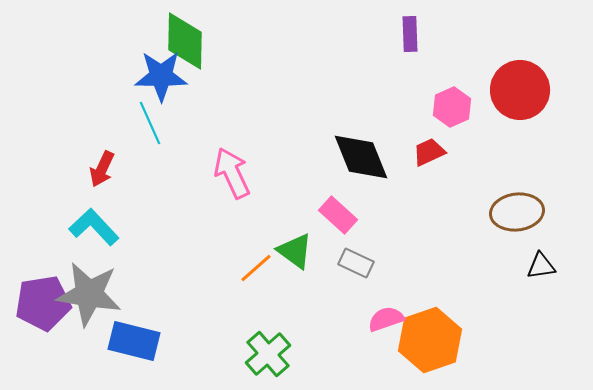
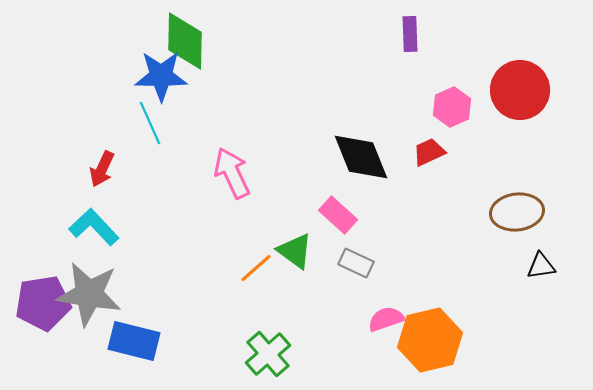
orange hexagon: rotated 6 degrees clockwise
